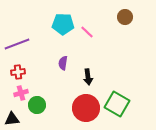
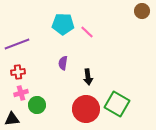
brown circle: moved 17 px right, 6 px up
red circle: moved 1 px down
